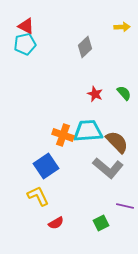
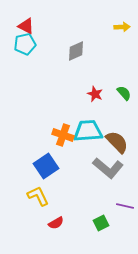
gray diamond: moved 9 px left, 4 px down; rotated 20 degrees clockwise
